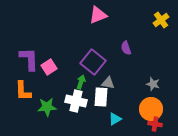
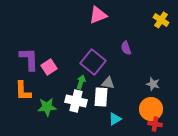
yellow cross: rotated 21 degrees counterclockwise
